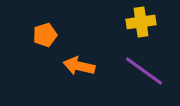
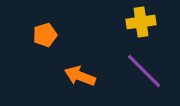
orange arrow: moved 1 px right, 10 px down; rotated 8 degrees clockwise
purple line: rotated 9 degrees clockwise
